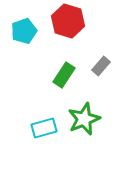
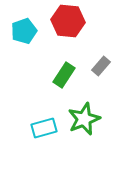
red hexagon: rotated 12 degrees counterclockwise
